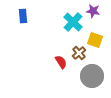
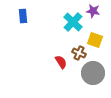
brown cross: rotated 24 degrees counterclockwise
gray circle: moved 1 px right, 3 px up
